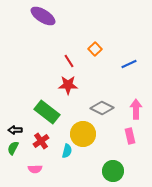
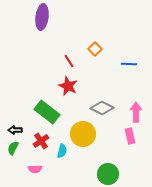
purple ellipse: moved 1 px left, 1 px down; rotated 65 degrees clockwise
blue line: rotated 28 degrees clockwise
red star: moved 1 px down; rotated 24 degrees clockwise
pink arrow: moved 3 px down
cyan semicircle: moved 5 px left
green circle: moved 5 px left, 3 px down
